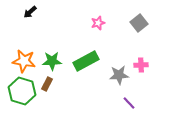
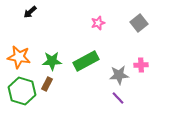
orange star: moved 5 px left, 4 px up
purple line: moved 11 px left, 5 px up
